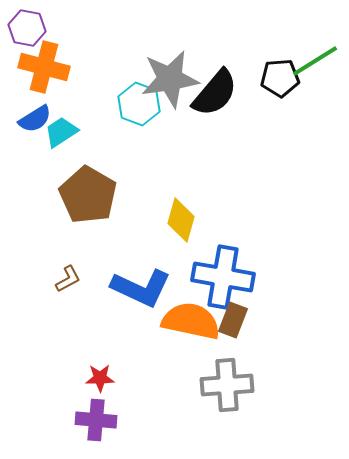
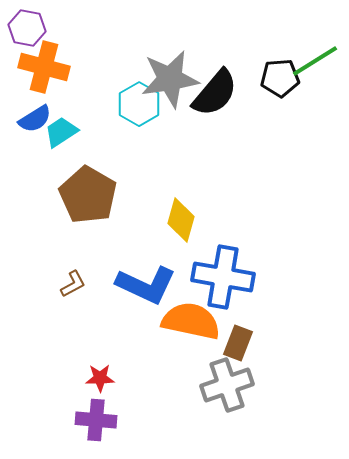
cyan hexagon: rotated 9 degrees clockwise
brown L-shape: moved 5 px right, 5 px down
blue L-shape: moved 5 px right, 3 px up
brown rectangle: moved 5 px right, 23 px down
gray cross: rotated 15 degrees counterclockwise
